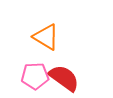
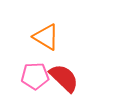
red semicircle: rotated 8 degrees clockwise
